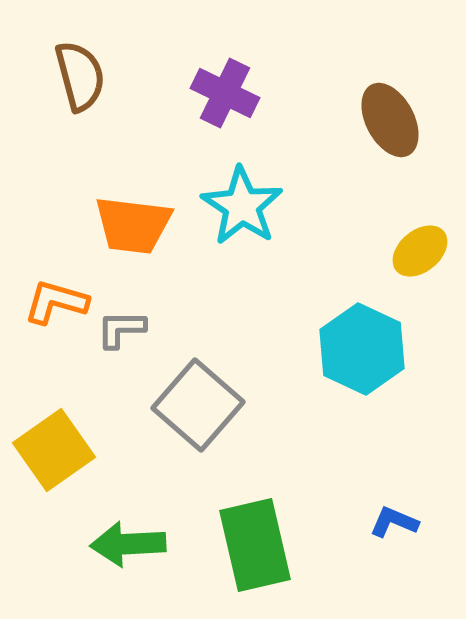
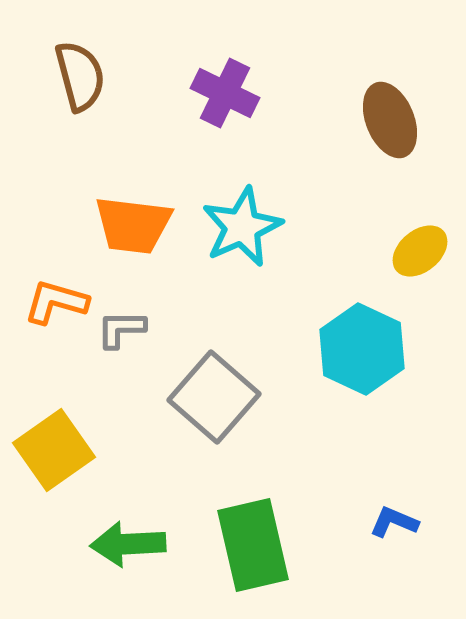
brown ellipse: rotated 6 degrees clockwise
cyan star: moved 21 px down; rotated 14 degrees clockwise
gray square: moved 16 px right, 8 px up
green rectangle: moved 2 px left
